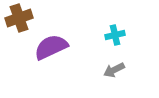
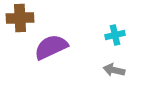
brown cross: moved 1 px right; rotated 16 degrees clockwise
gray arrow: rotated 40 degrees clockwise
